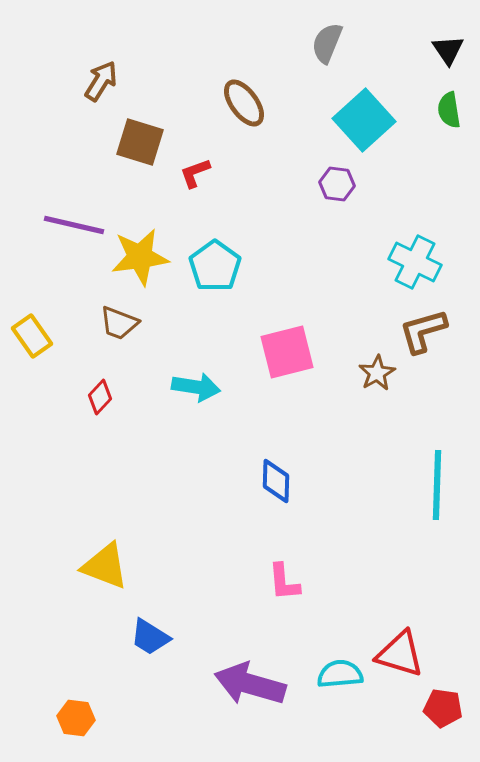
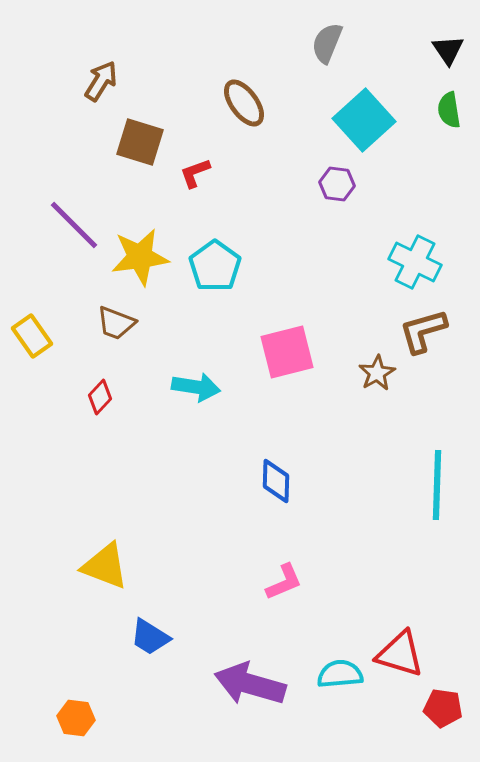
purple line: rotated 32 degrees clockwise
brown trapezoid: moved 3 px left
pink L-shape: rotated 108 degrees counterclockwise
